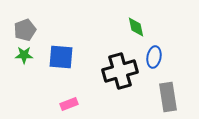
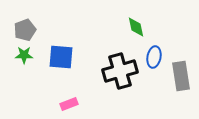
gray rectangle: moved 13 px right, 21 px up
